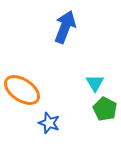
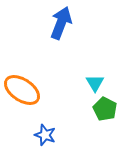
blue arrow: moved 4 px left, 4 px up
blue star: moved 4 px left, 12 px down
